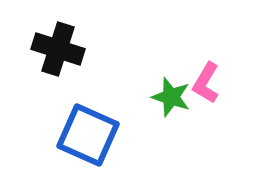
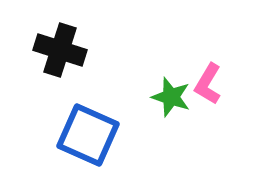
black cross: moved 2 px right, 1 px down
pink L-shape: moved 2 px right, 1 px down
